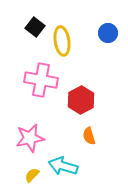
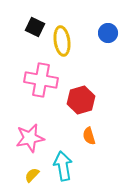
black square: rotated 12 degrees counterclockwise
red hexagon: rotated 12 degrees clockwise
cyan arrow: rotated 64 degrees clockwise
